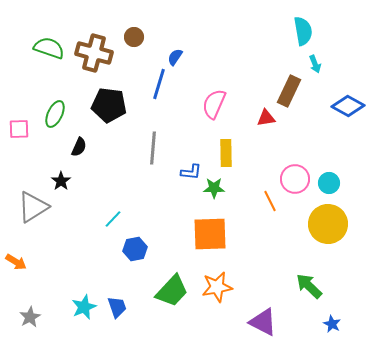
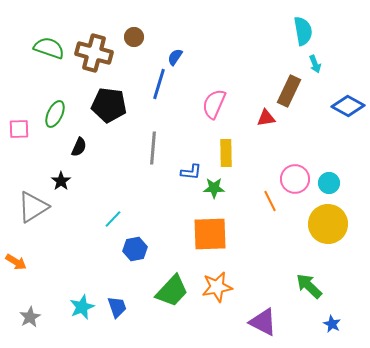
cyan star: moved 2 px left
